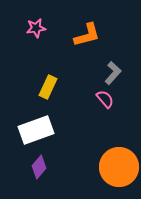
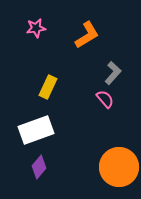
orange L-shape: rotated 16 degrees counterclockwise
